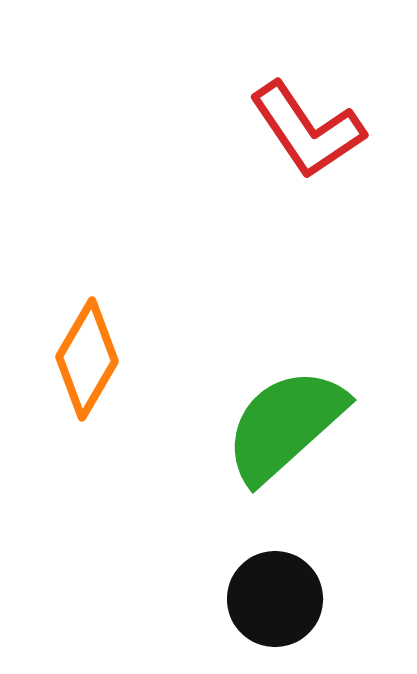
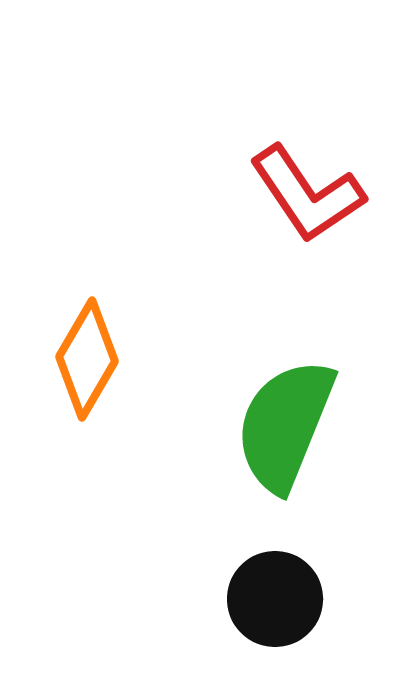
red L-shape: moved 64 px down
green semicircle: rotated 26 degrees counterclockwise
